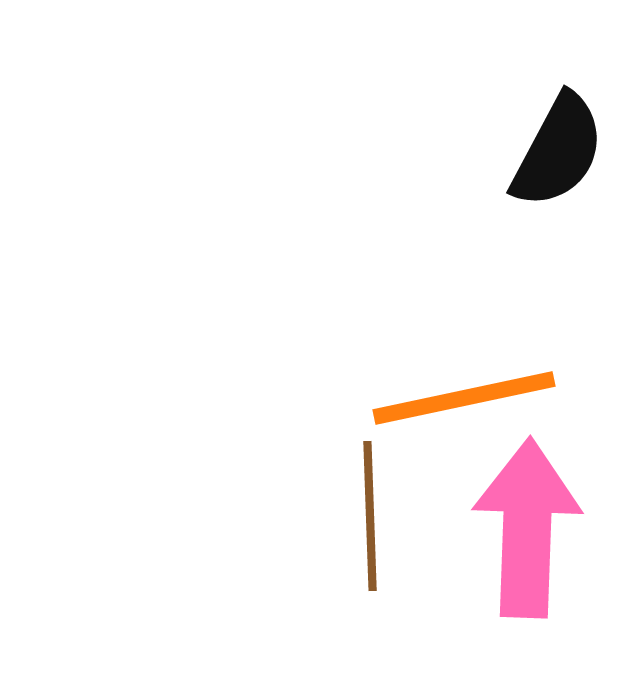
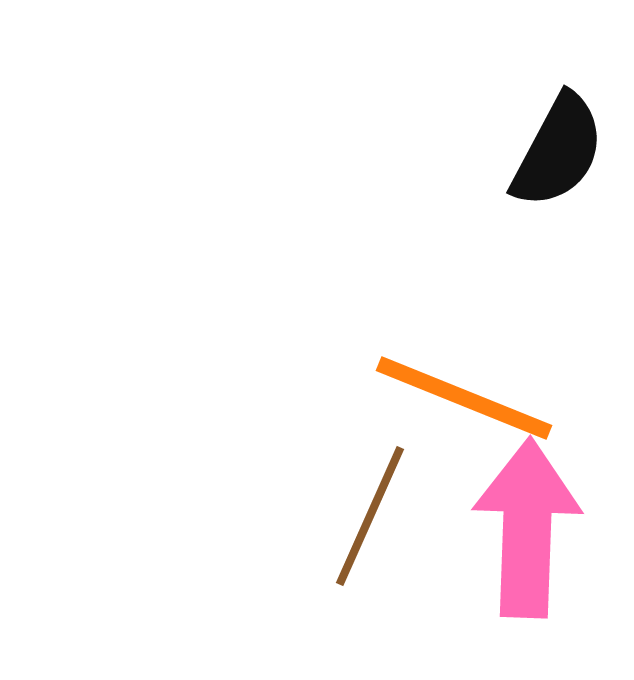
orange line: rotated 34 degrees clockwise
brown line: rotated 26 degrees clockwise
